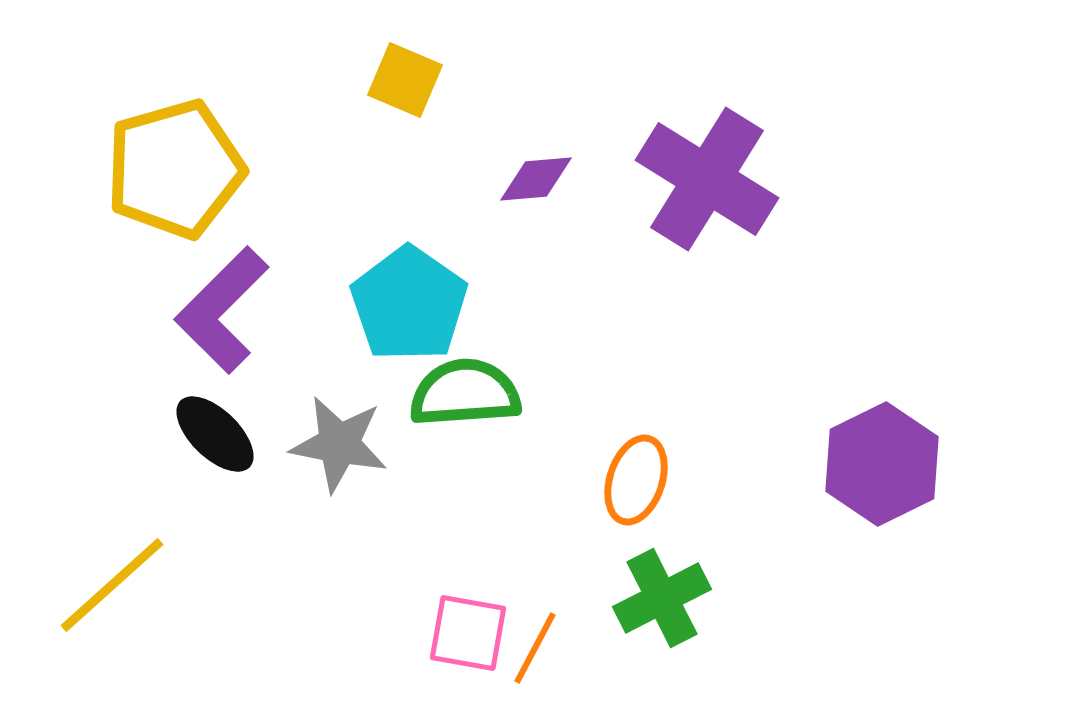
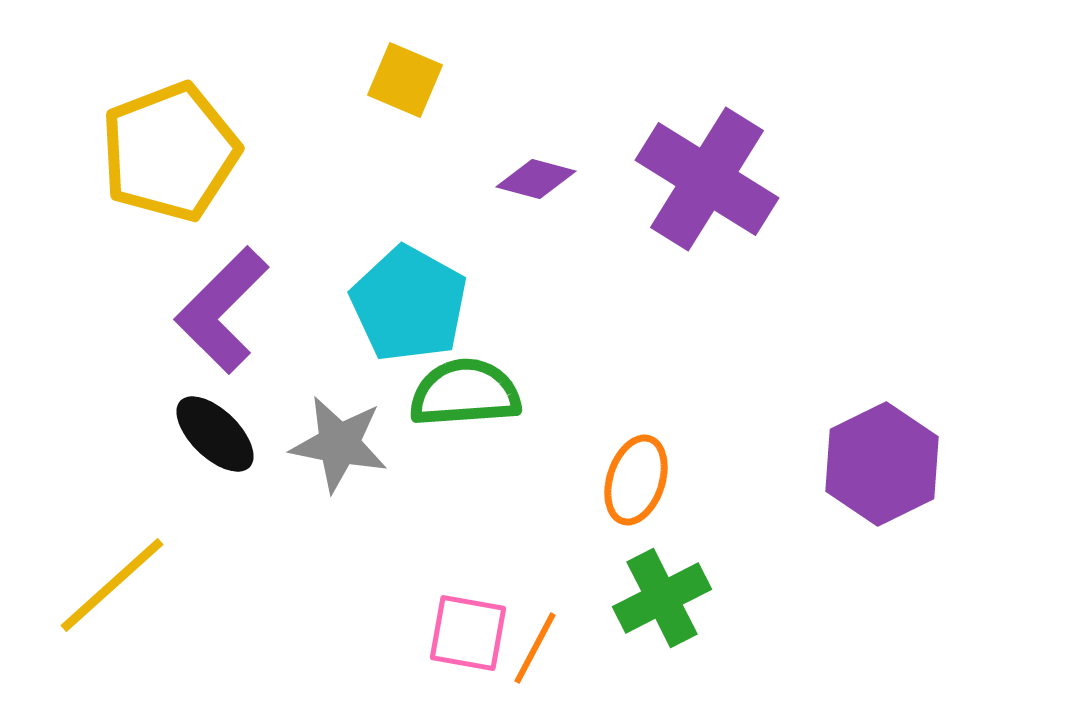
yellow pentagon: moved 5 px left, 17 px up; rotated 5 degrees counterclockwise
purple diamond: rotated 20 degrees clockwise
cyan pentagon: rotated 6 degrees counterclockwise
